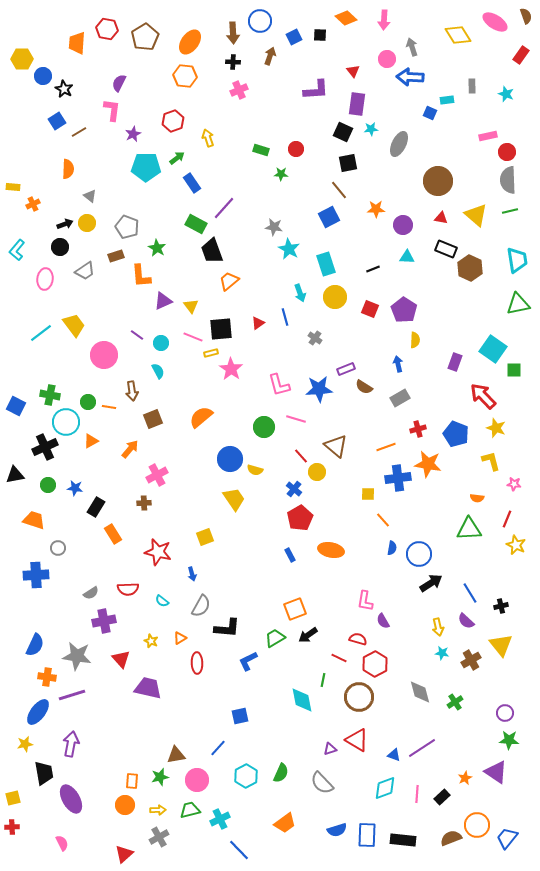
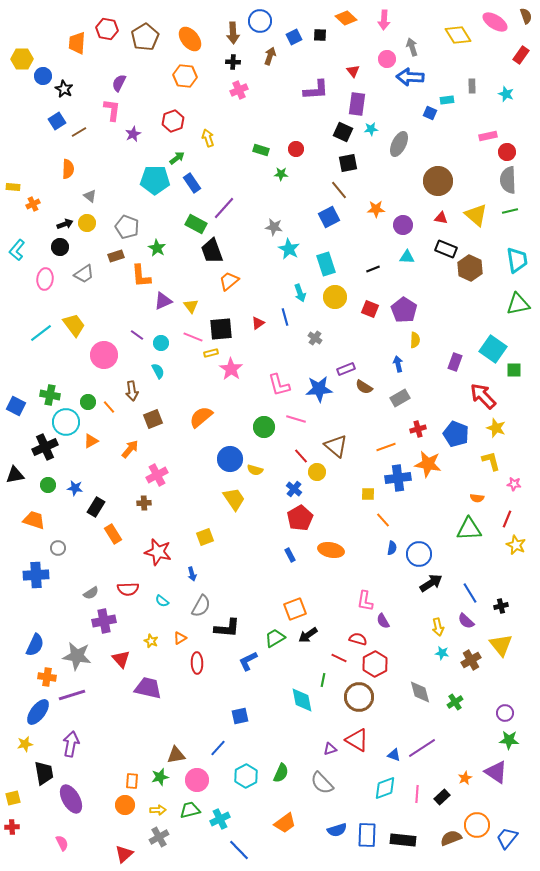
orange ellipse at (190, 42): moved 3 px up; rotated 75 degrees counterclockwise
cyan pentagon at (146, 167): moved 9 px right, 13 px down
gray trapezoid at (85, 271): moved 1 px left, 3 px down
orange line at (109, 407): rotated 40 degrees clockwise
